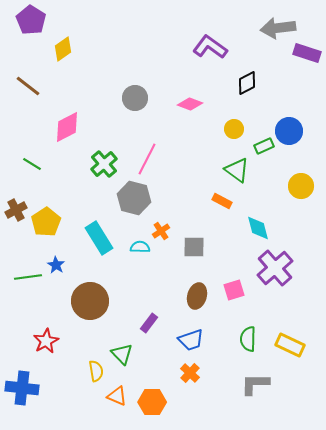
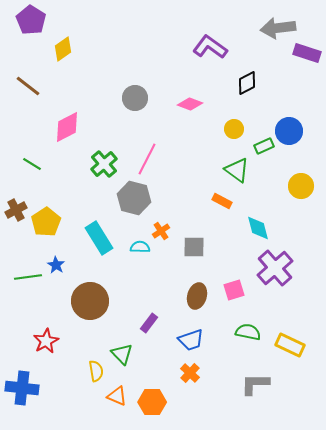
green semicircle at (248, 339): moved 7 px up; rotated 100 degrees clockwise
